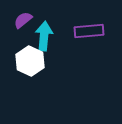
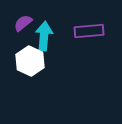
purple semicircle: moved 3 px down
